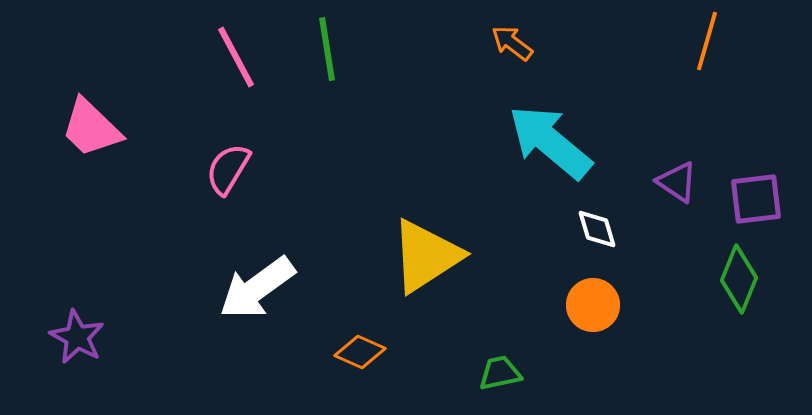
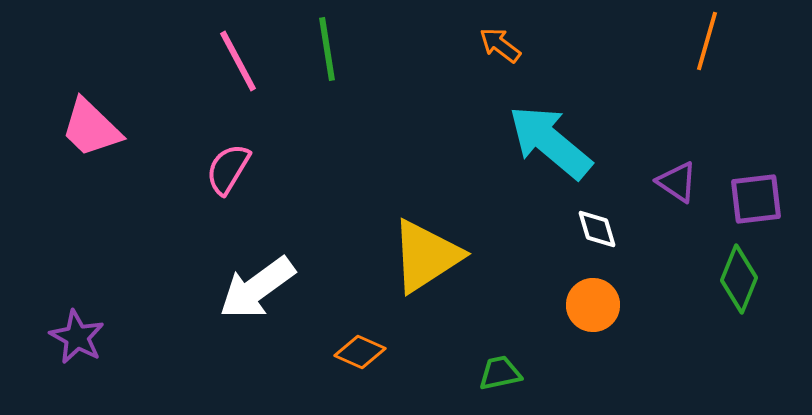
orange arrow: moved 12 px left, 2 px down
pink line: moved 2 px right, 4 px down
